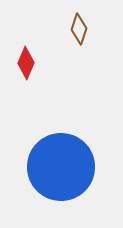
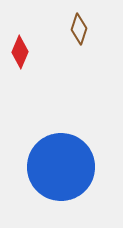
red diamond: moved 6 px left, 11 px up
